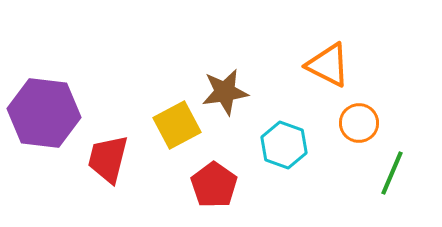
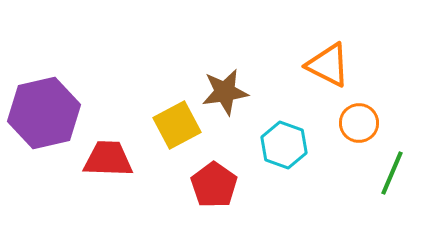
purple hexagon: rotated 20 degrees counterclockwise
red trapezoid: rotated 78 degrees clockwise
